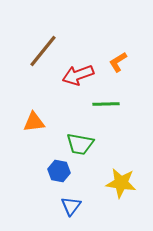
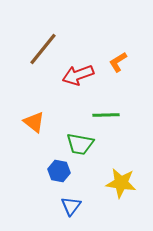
brown line: moved 2 px up
green line: moved 11 px down
orange triangle: rotated 45 degrees clockwise
